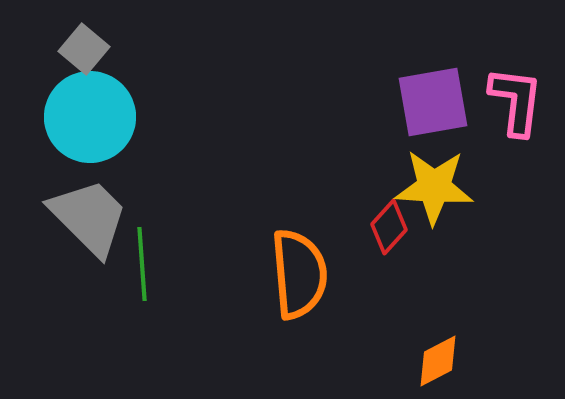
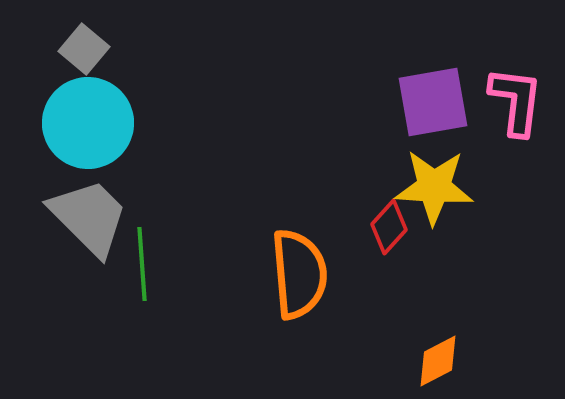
cyan circle: moved 2 px left, 6 px down
